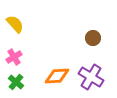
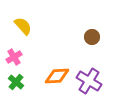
yellow semicircle: moved 8 px right, 2 px down
brown circle: moved 1 px left, 1 px up
purple cross: moved 2 px left, 4 px down
